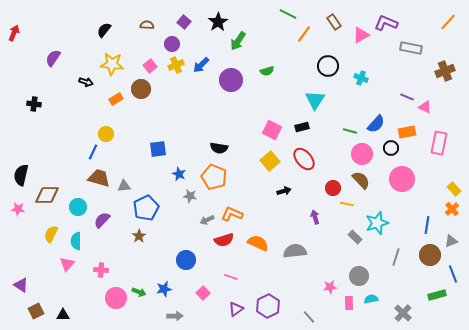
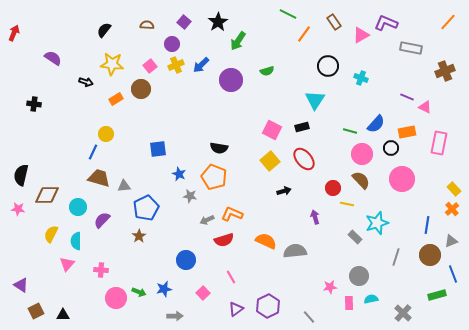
purple semicircle at (53, 58): rotated 90 degrees clockwise
orange semicircle at (258, 243): moved 8 px right, 2 px up
pink line at (231, 277): rotated 40 degrees clockwise
